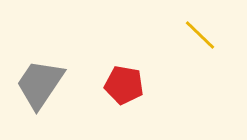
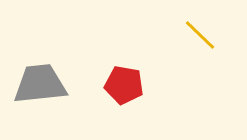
gray trapezoid: rotated 50 degrees clockwise
